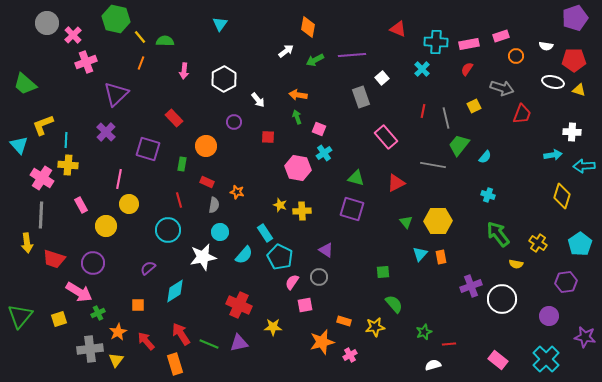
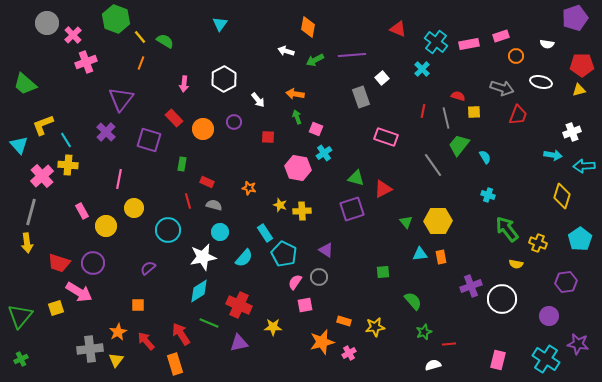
green hexagon at (116, 19): rotated 8 degrees clockwise
green semicircle at (165, 41): rotated 30 degrees clockwise
cyan cross at (436, 42): rotated 35 degrees clockwise
white semicircle at (546, 46): moved 1 px right, 2 px up
white arrow at (286, 51): rotated 126 degrees counterclockwise
red pentagon at (574, 60): moved 8 px right, 5 px down
red semicircle at (467, 69): moved 9 px left, 27 px down; rotated 72 degrees clockwise
pink arrow at (184, 71): moved 13 px down
white ellipse at (553, 82): moved 12 px left
yellow triangle at (579, 90): rotated 32 degrees counterclockwise
purple triangle at (116, 94): moved 5 px right, 5 px down; rotated 8 degrees counterclockwise
orange arrow at (298, 95): moved 3 px left, 1 px up
yellow square at (474, 106): moved 6 px down; rotated 24 degrees clockwise
red trapezoid at (522, 114): moved 4 px left, 1 px down
pink square at (319, 129): moved 3 px left
white cross at (572, 132): rotated 24 degrees counterclockwise
pink rectangle at (386, 137): rotated 30 degrees counterclockwise
cyan line at (66, 140): rotated 35 degrees counterclockwise
orange circle at (206, 146): moved 3 px left, 17 px up
purple square at (148, 149): moved 1 px right, 9 px up
cyan arrow at (553, 155): rotated 18 degrees clockwise
cyan semicircle at (485, 157): rotated 72 degrees counterclockwise
gray line at (433, 165): rotated 45 degrees clockwise
pink cross at (42, 178): moved 2 px up; rotated 15 degrees clockwise
red triangle at (396, 183): moved 13 px left, 6 px down
orange star at (237, 192): moved 12 px right, 4 px up
red line at (179, 200): moved 9 px right, 1 px down
yellow circle at (129, 204): moved 5 px right, 4 px down
pink rectangle at (81, 205): moved 1 px right, 6 px down
gray semicircle at (214, 205): rotated 84 degrees counterclockwise
purple square at (352, 209): rotated 35 degrees counterclockwise
gray line at (41, 215): moved 10 px left, 3 px up; rotated 12 degrees clockwise
green arrow at (498, 234): moved 9 px right, 5 px up
yellow cross at (538, 243): rotated 12 degrees counterclockwise
cyan pentagon at (580, 244): moved 5 px up
cyan triangle at (420, 254): rotated 42 degrees clockwise
cyan semicircle at (244, 255): moved 3 px down
cyan pentagon at (280, 257): moved 4 px right, 3 px up
red trapezoid at (54, 259): moved 5 px right, 4 px down
pink semicircle at (292, 282): moved 3 px right
cyan diamond at (175, 291): moved 24 px right
green semicircle at (394, 304): moved 19 px right, 3 px up
green cross at (98, 313): moved 77 px left, 46 px down
yellow square at (59, 319): moved 3 px left, 11 px up
purple star at (585, 337): moved 7 px left, 7 px down
green line at (209, 344): moved 21 px up
pink cross at (350, 355): moved 1 px left, 2 px up
cyan cross at (546, 359): rotated 12 degrees counterclockwise
pink rectangle at (498, 360): rotated 66 degrees clockwise
